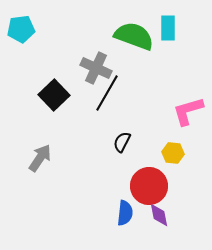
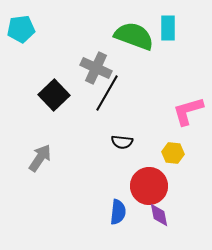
black semicircle: rotated 110 degrees counterclockwise
blue semicircle: moved 7 px left, 1 px up
